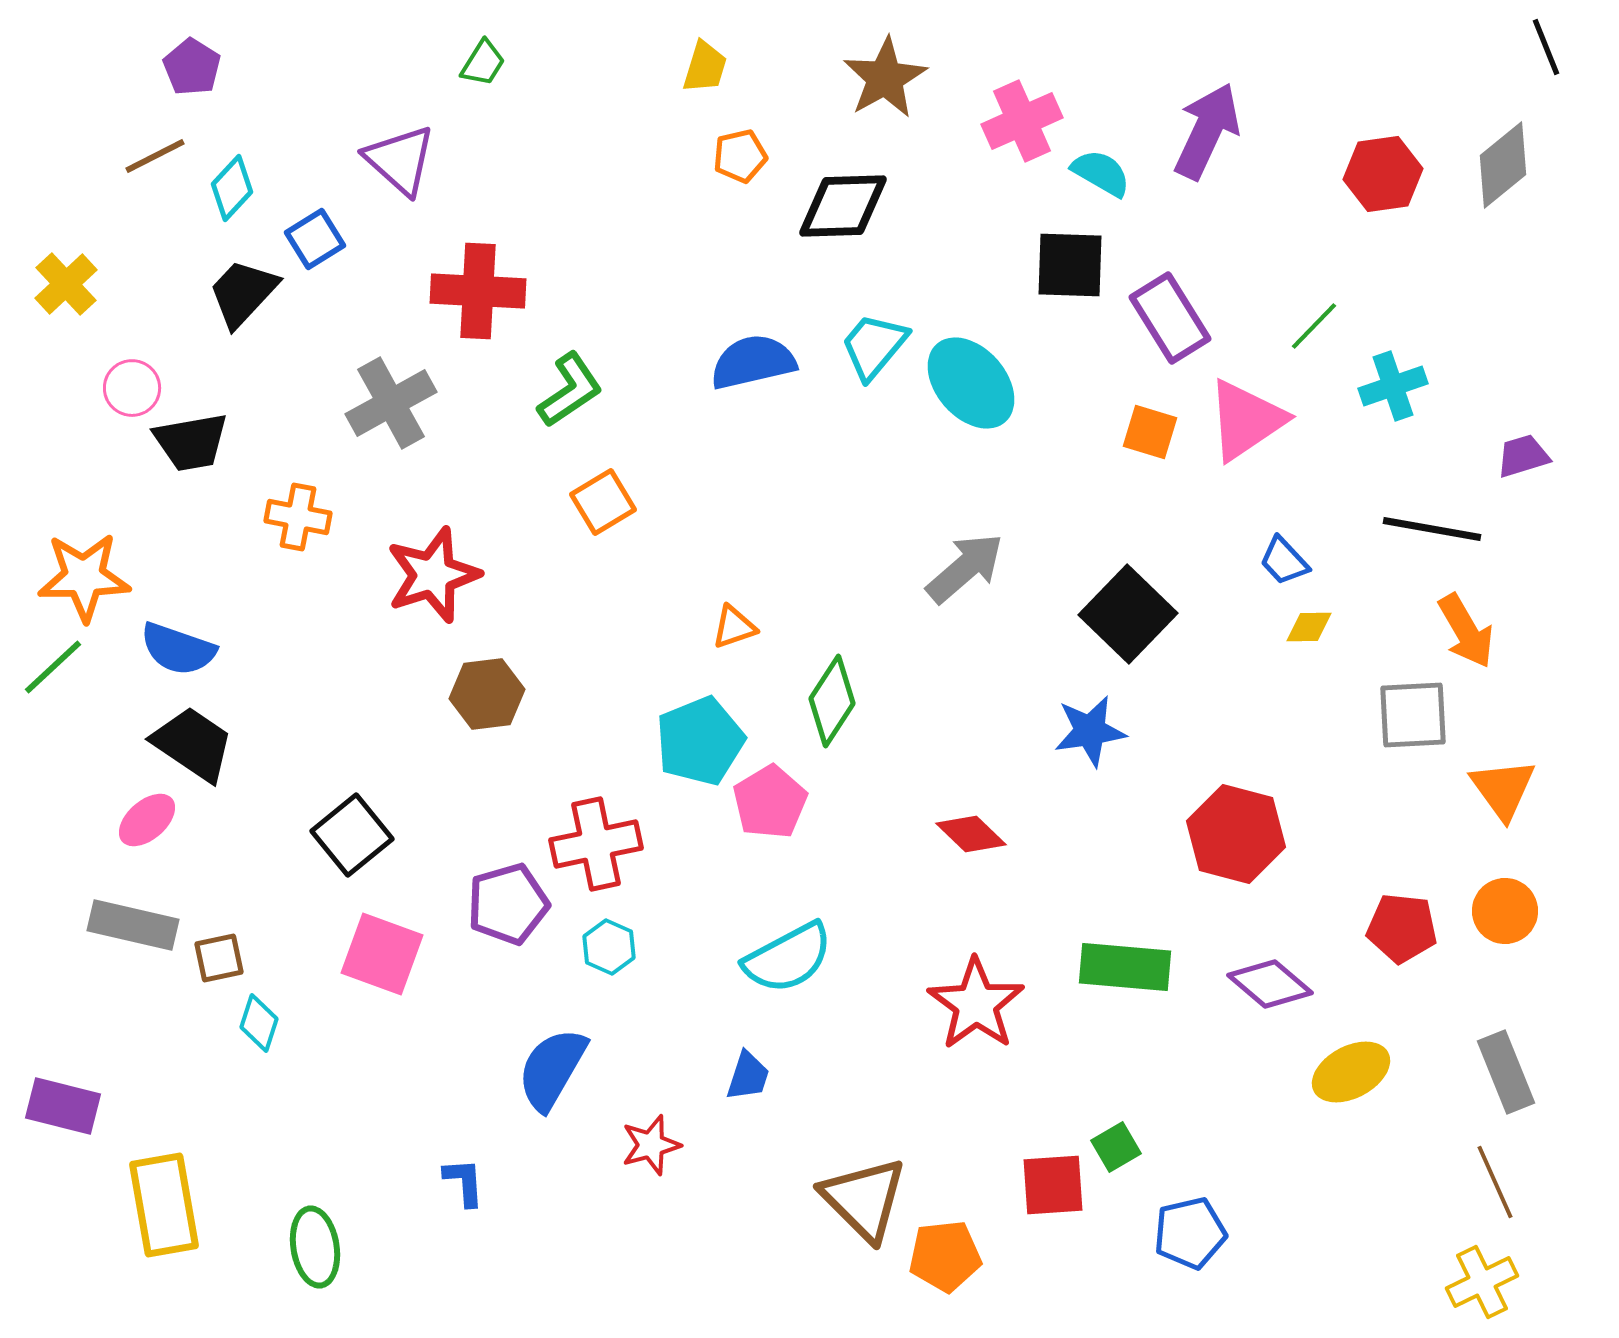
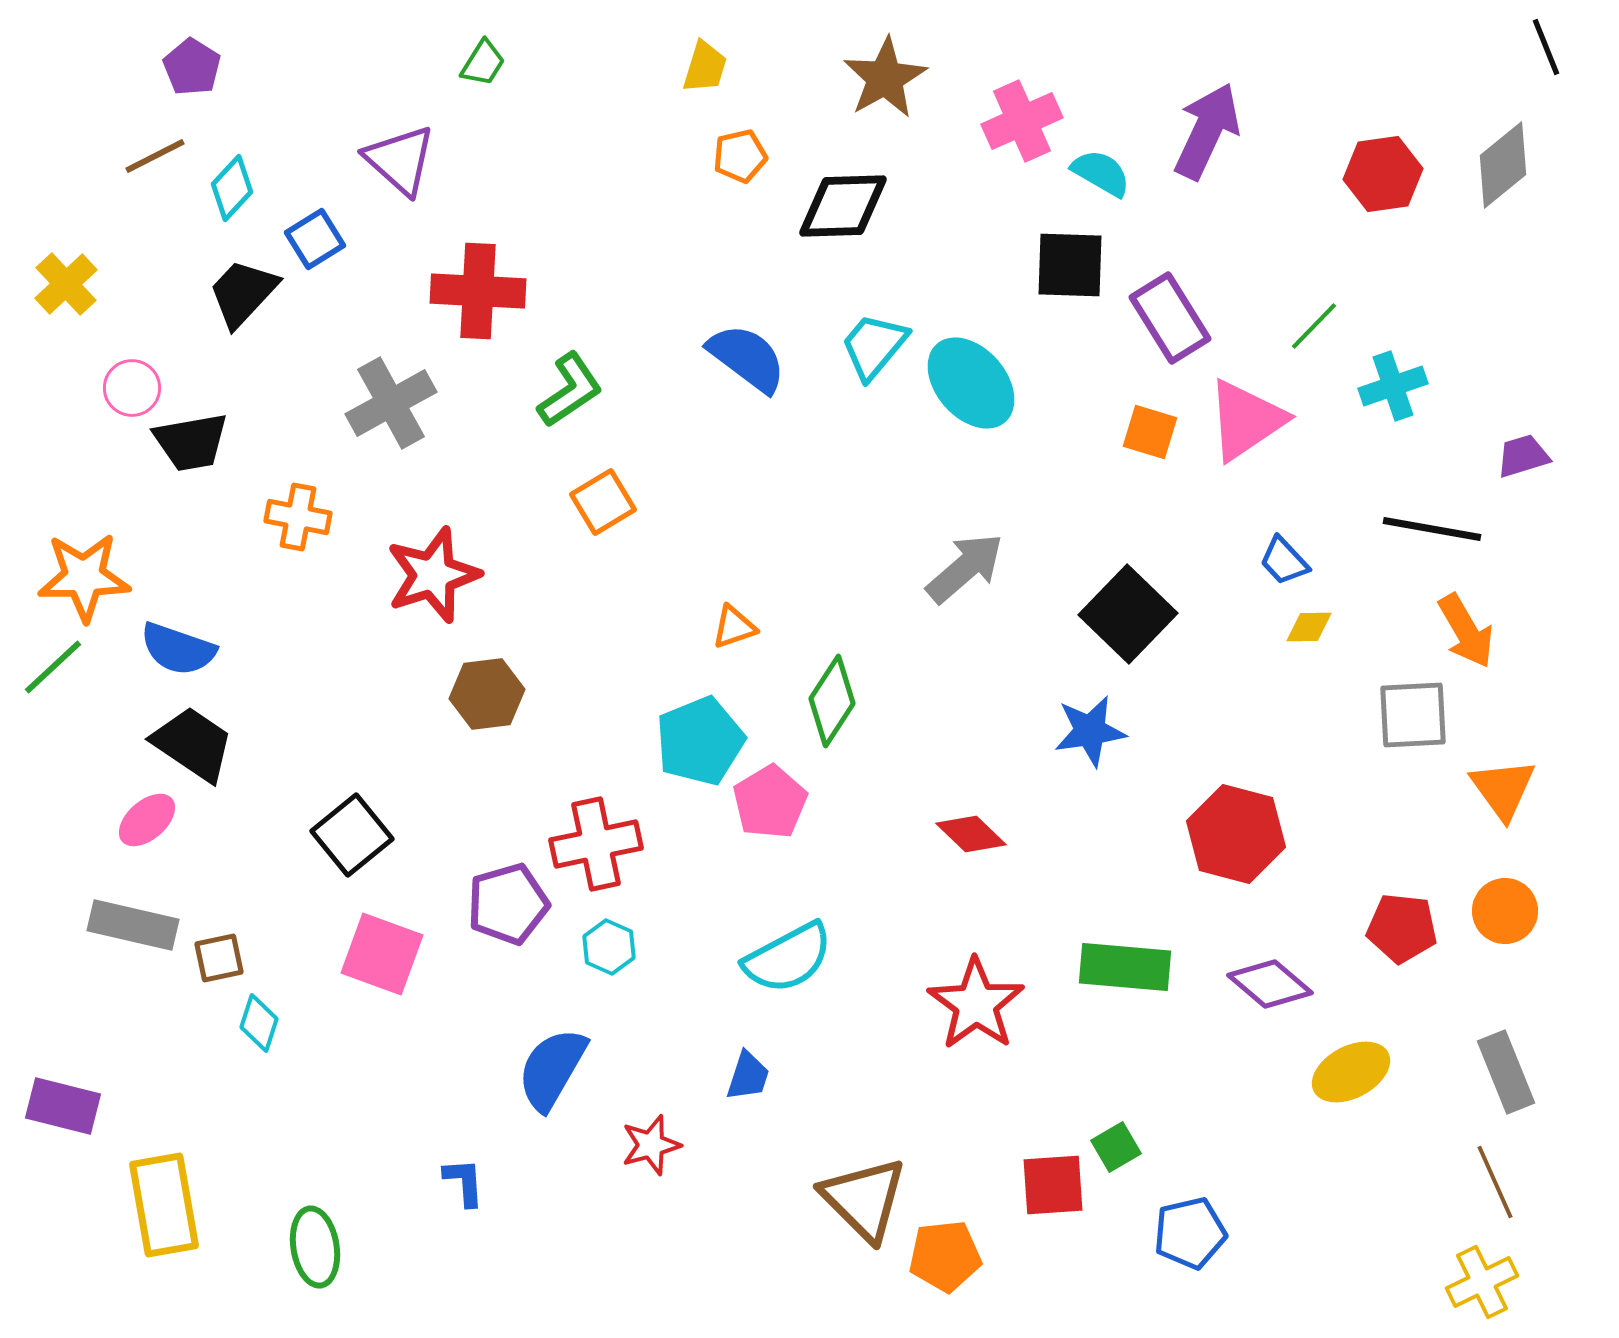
blue semicircle at (753, 362): moved 6 px left, 4 px up; rotated 50 degrees clockwise
